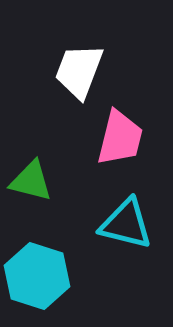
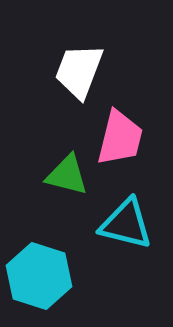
green triangle: moved 36 px right, 6 px up
cyan hexagon: moved 2 px right
